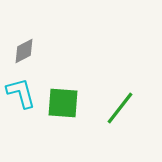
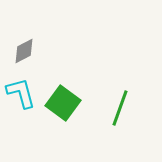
green square: rotated 32 degrees clockwise
green line: rotated 18 degrees counterclockwise
